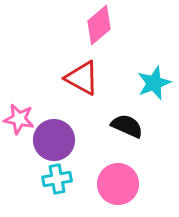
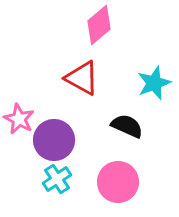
pink star: rotated 16 degrees clockwise
cyan cross: rotated 24 degrees counterclockwise
pink circle: moved 2 px up
